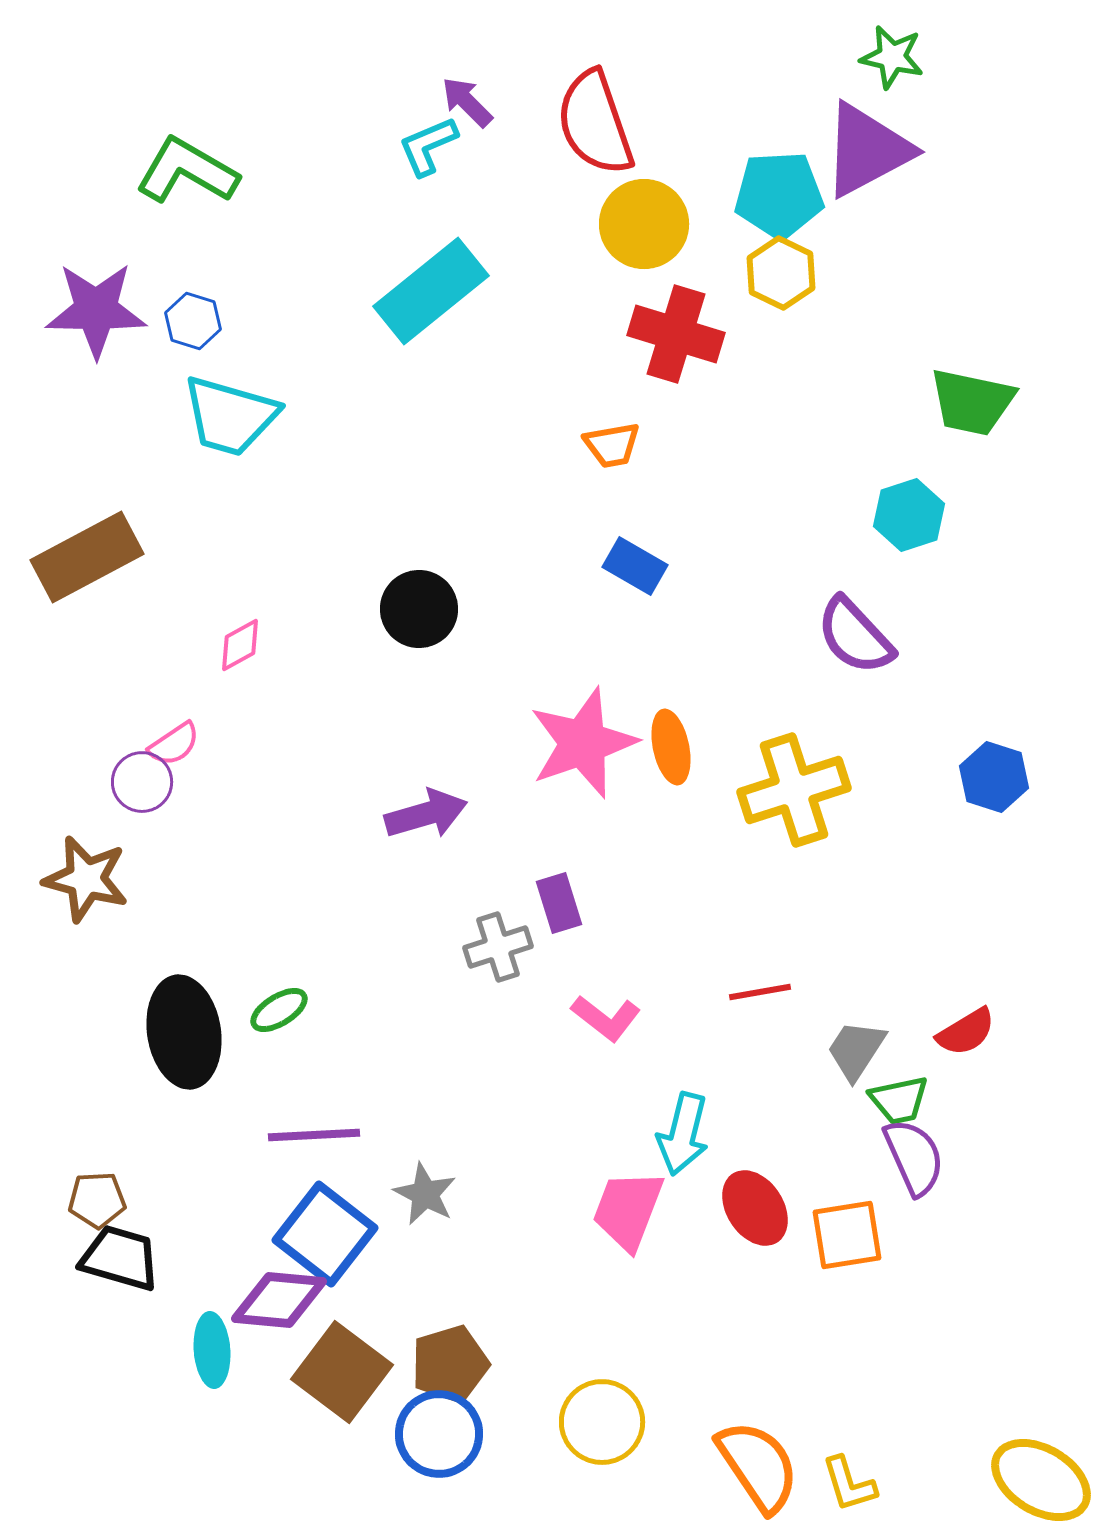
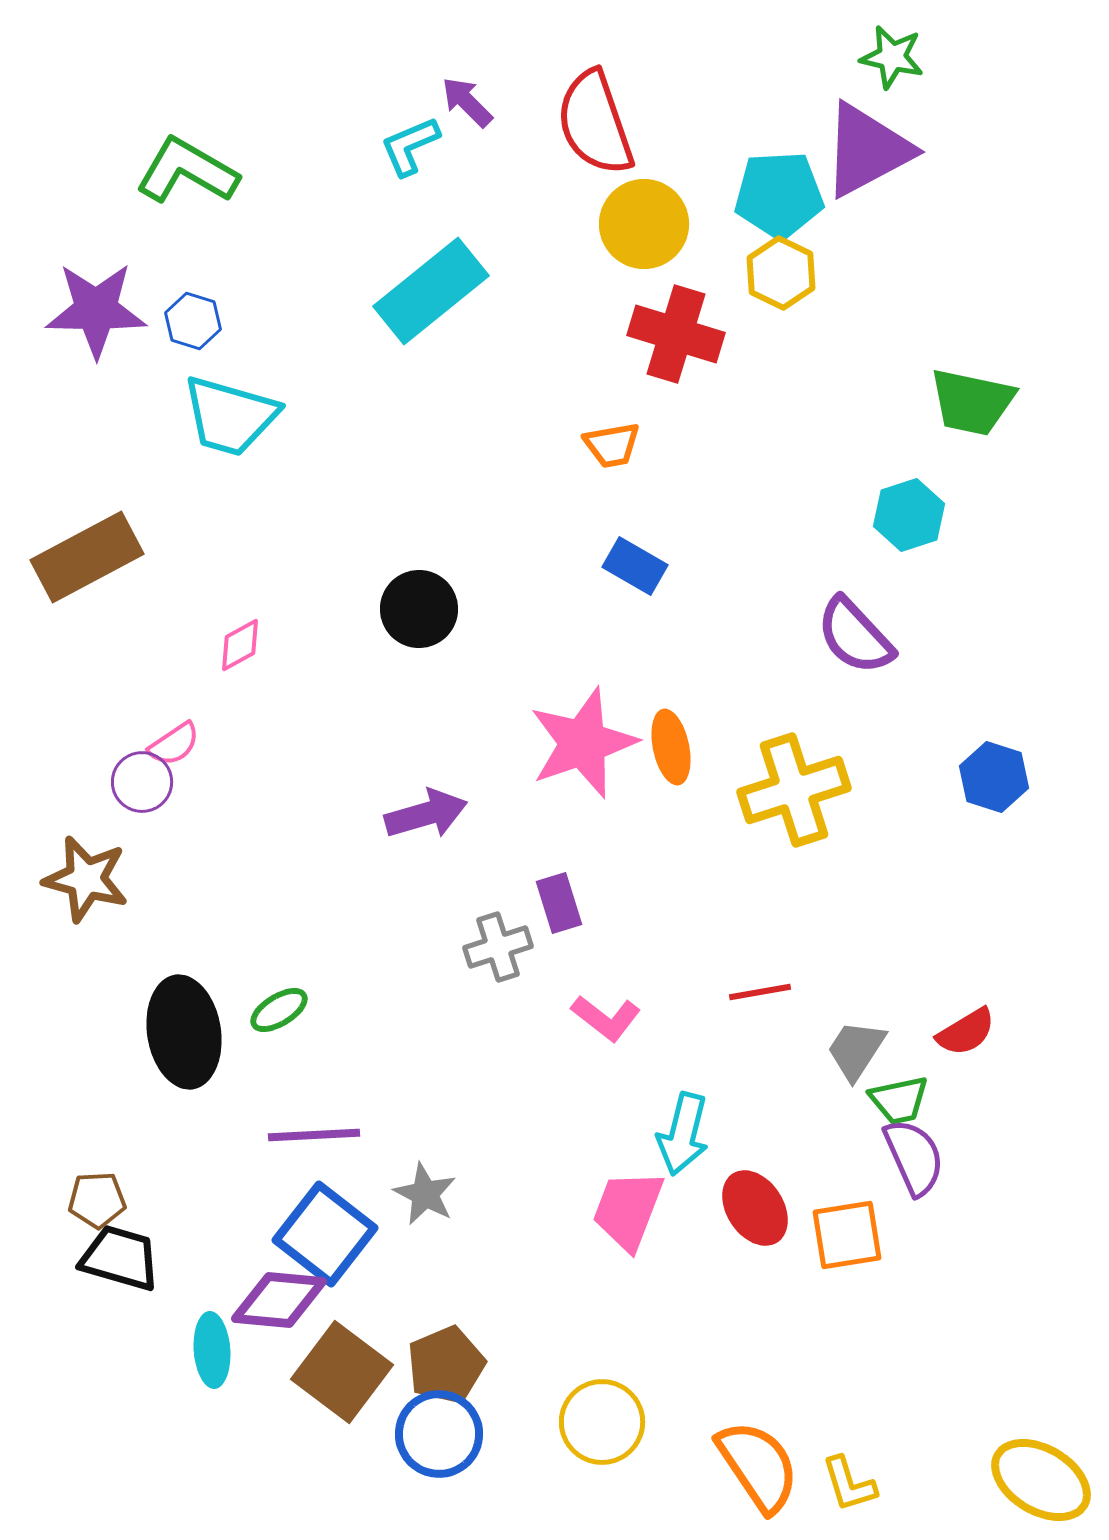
cyan L-shape at (428, 146): moved 18 px left
brown pentagon at (450, 1364): moved 4 px left, 1 px down; rotated 6 degrees counterclockwise
